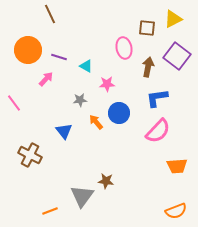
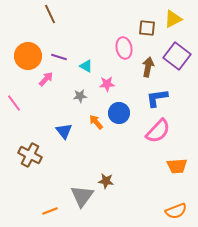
orange circle: moved 6 px down
gray star: moved 4 px up
